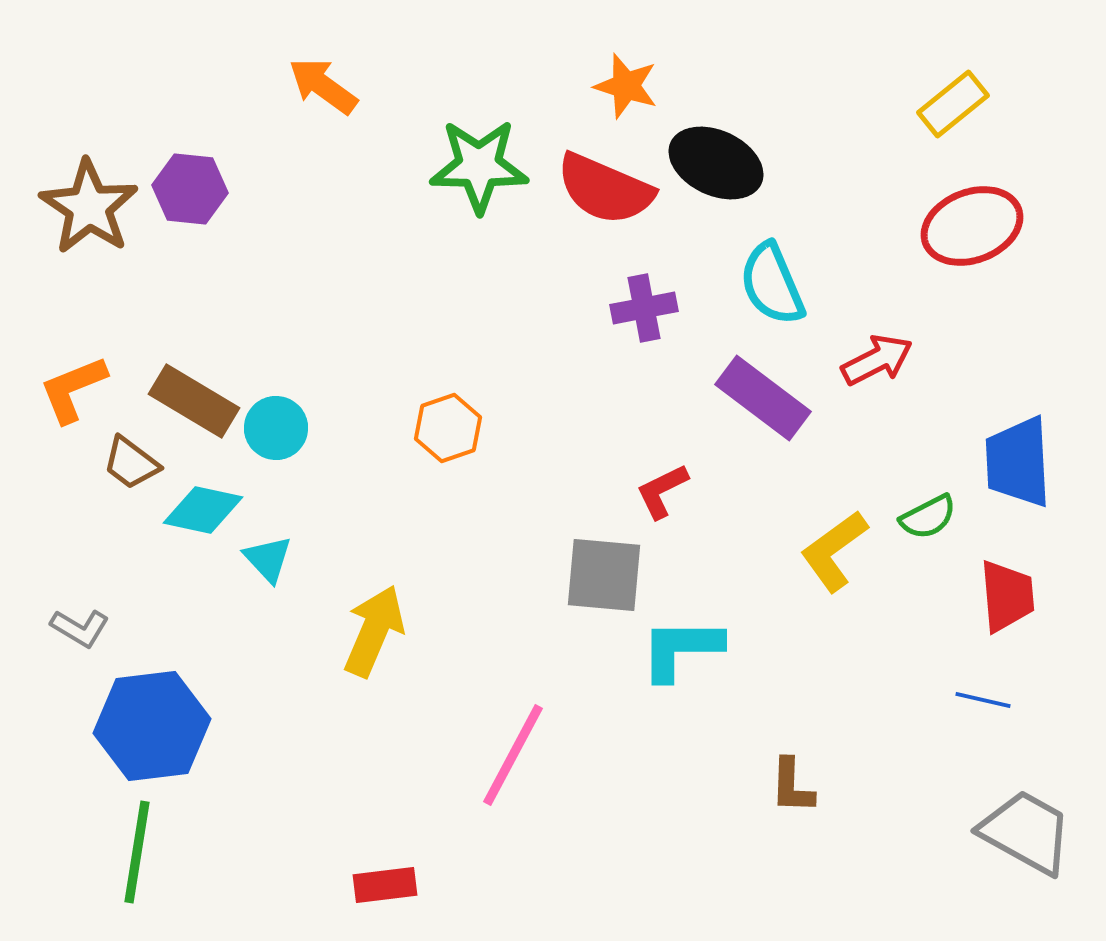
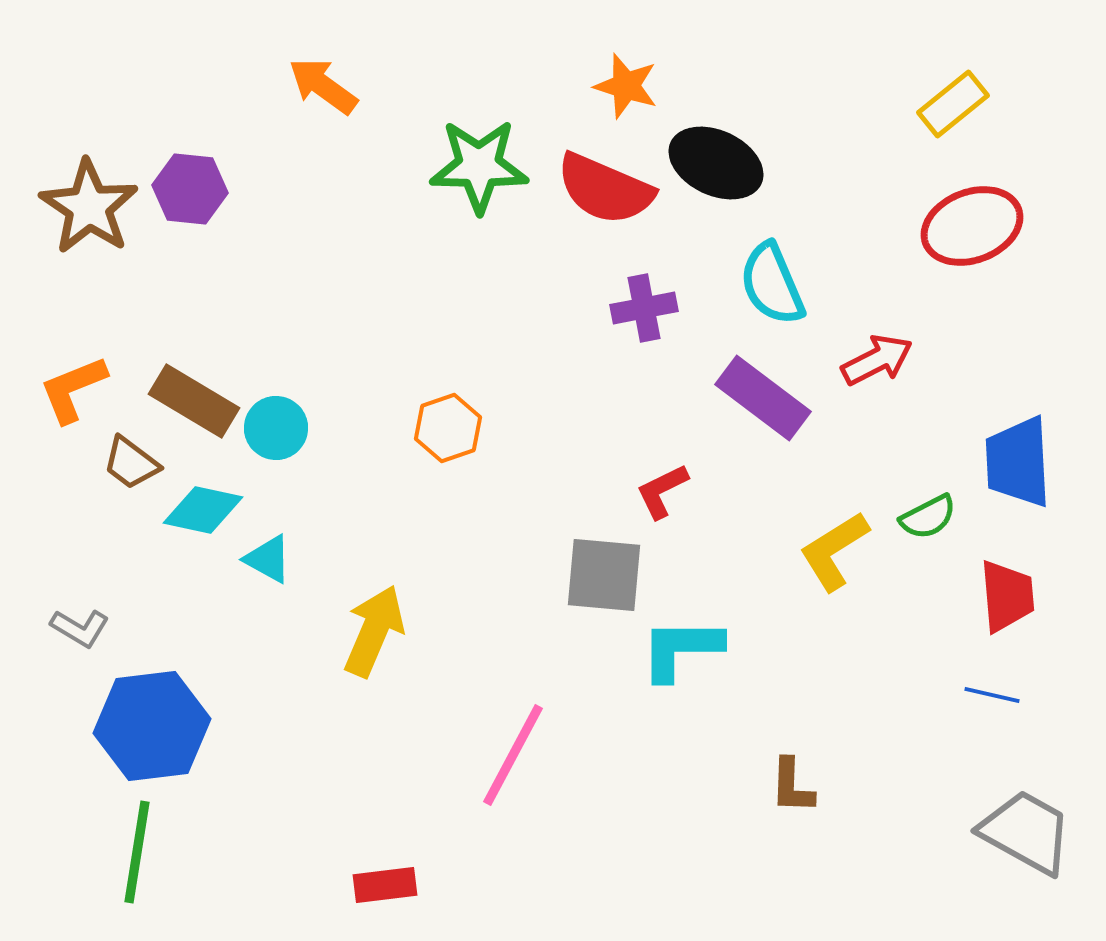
yellow L-shape: rotated 4 degrees clockwise
cyan triangle: rotated 18 degrees counterclockwise
blue line: moved 9 px right, 5 px up
